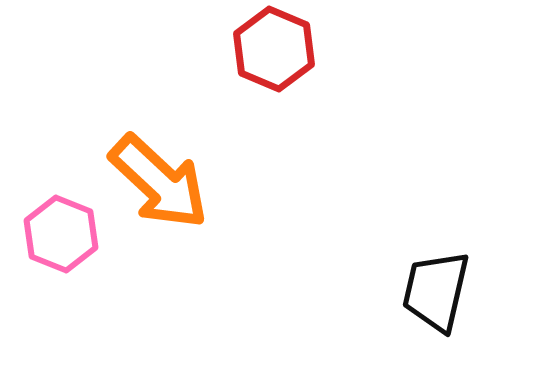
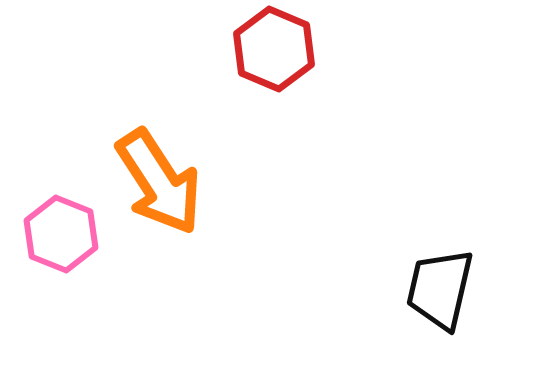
orange arrow: rotated 14 degrees clockwise
black trapezoid: moved 4 px right, 2 px up
